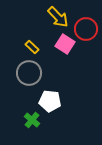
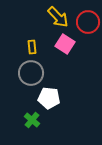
red circle: moved 2 px right, 7 px up
yellow rectangle: rotated 40 degrees clockwise
gray circle: moved 2 px right
white pentagon: moved 1 px left, 3 px up
